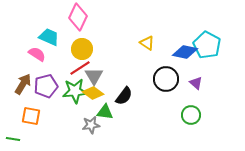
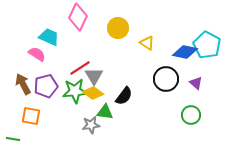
yellow circle: moved 36 px right, 21 px up
brown arrow: rotated 60 degrees counterclockwise
